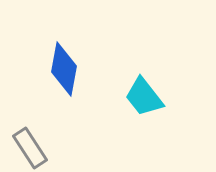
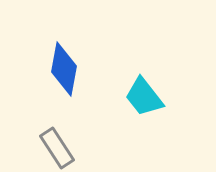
gray rectangle: moved 27 px right
